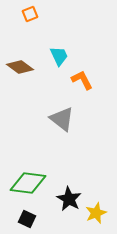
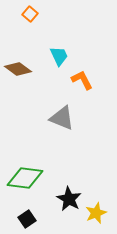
orange square: rotated 28 degrees counterclockwise
brown diamond: moved 2 px left, 2 px down
gray triangle: moved 1 px up; rotated 16 degrees counterclockwise
green diamond: moved 3 px left, 5 px up
black square: rotated 30 degrees clockwise
